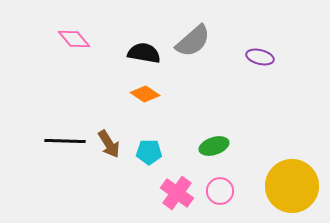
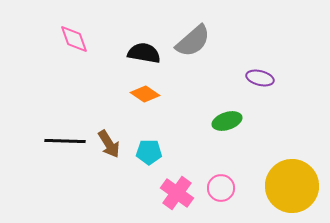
pink diamond: rotated 20 degrees clockwise
purple ellipse: moved 21 px down
green ellipse: moved 13 px right, 25 px up
pink circle: moved 1 px right, 3 px up
